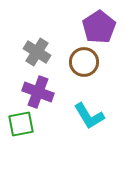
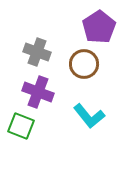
gray cross: rotated 12 degrees counterclockwise
brown circle: moved 2 px down
cyan L-shape: rotated 8 degrees counterclockwise
green square: moved 2 px down; rotated 32 degrees clockwise
